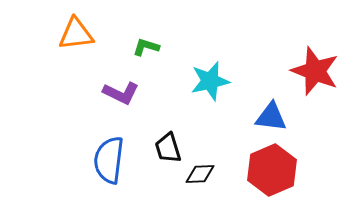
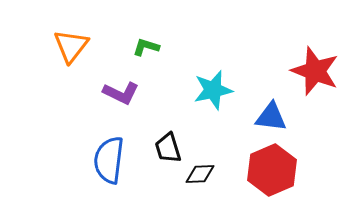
orange triangle: moved 5 px left, 12 px down; rotated 45 degrees counterclockwise
cyan star: moved 3 px right, 9 px down
